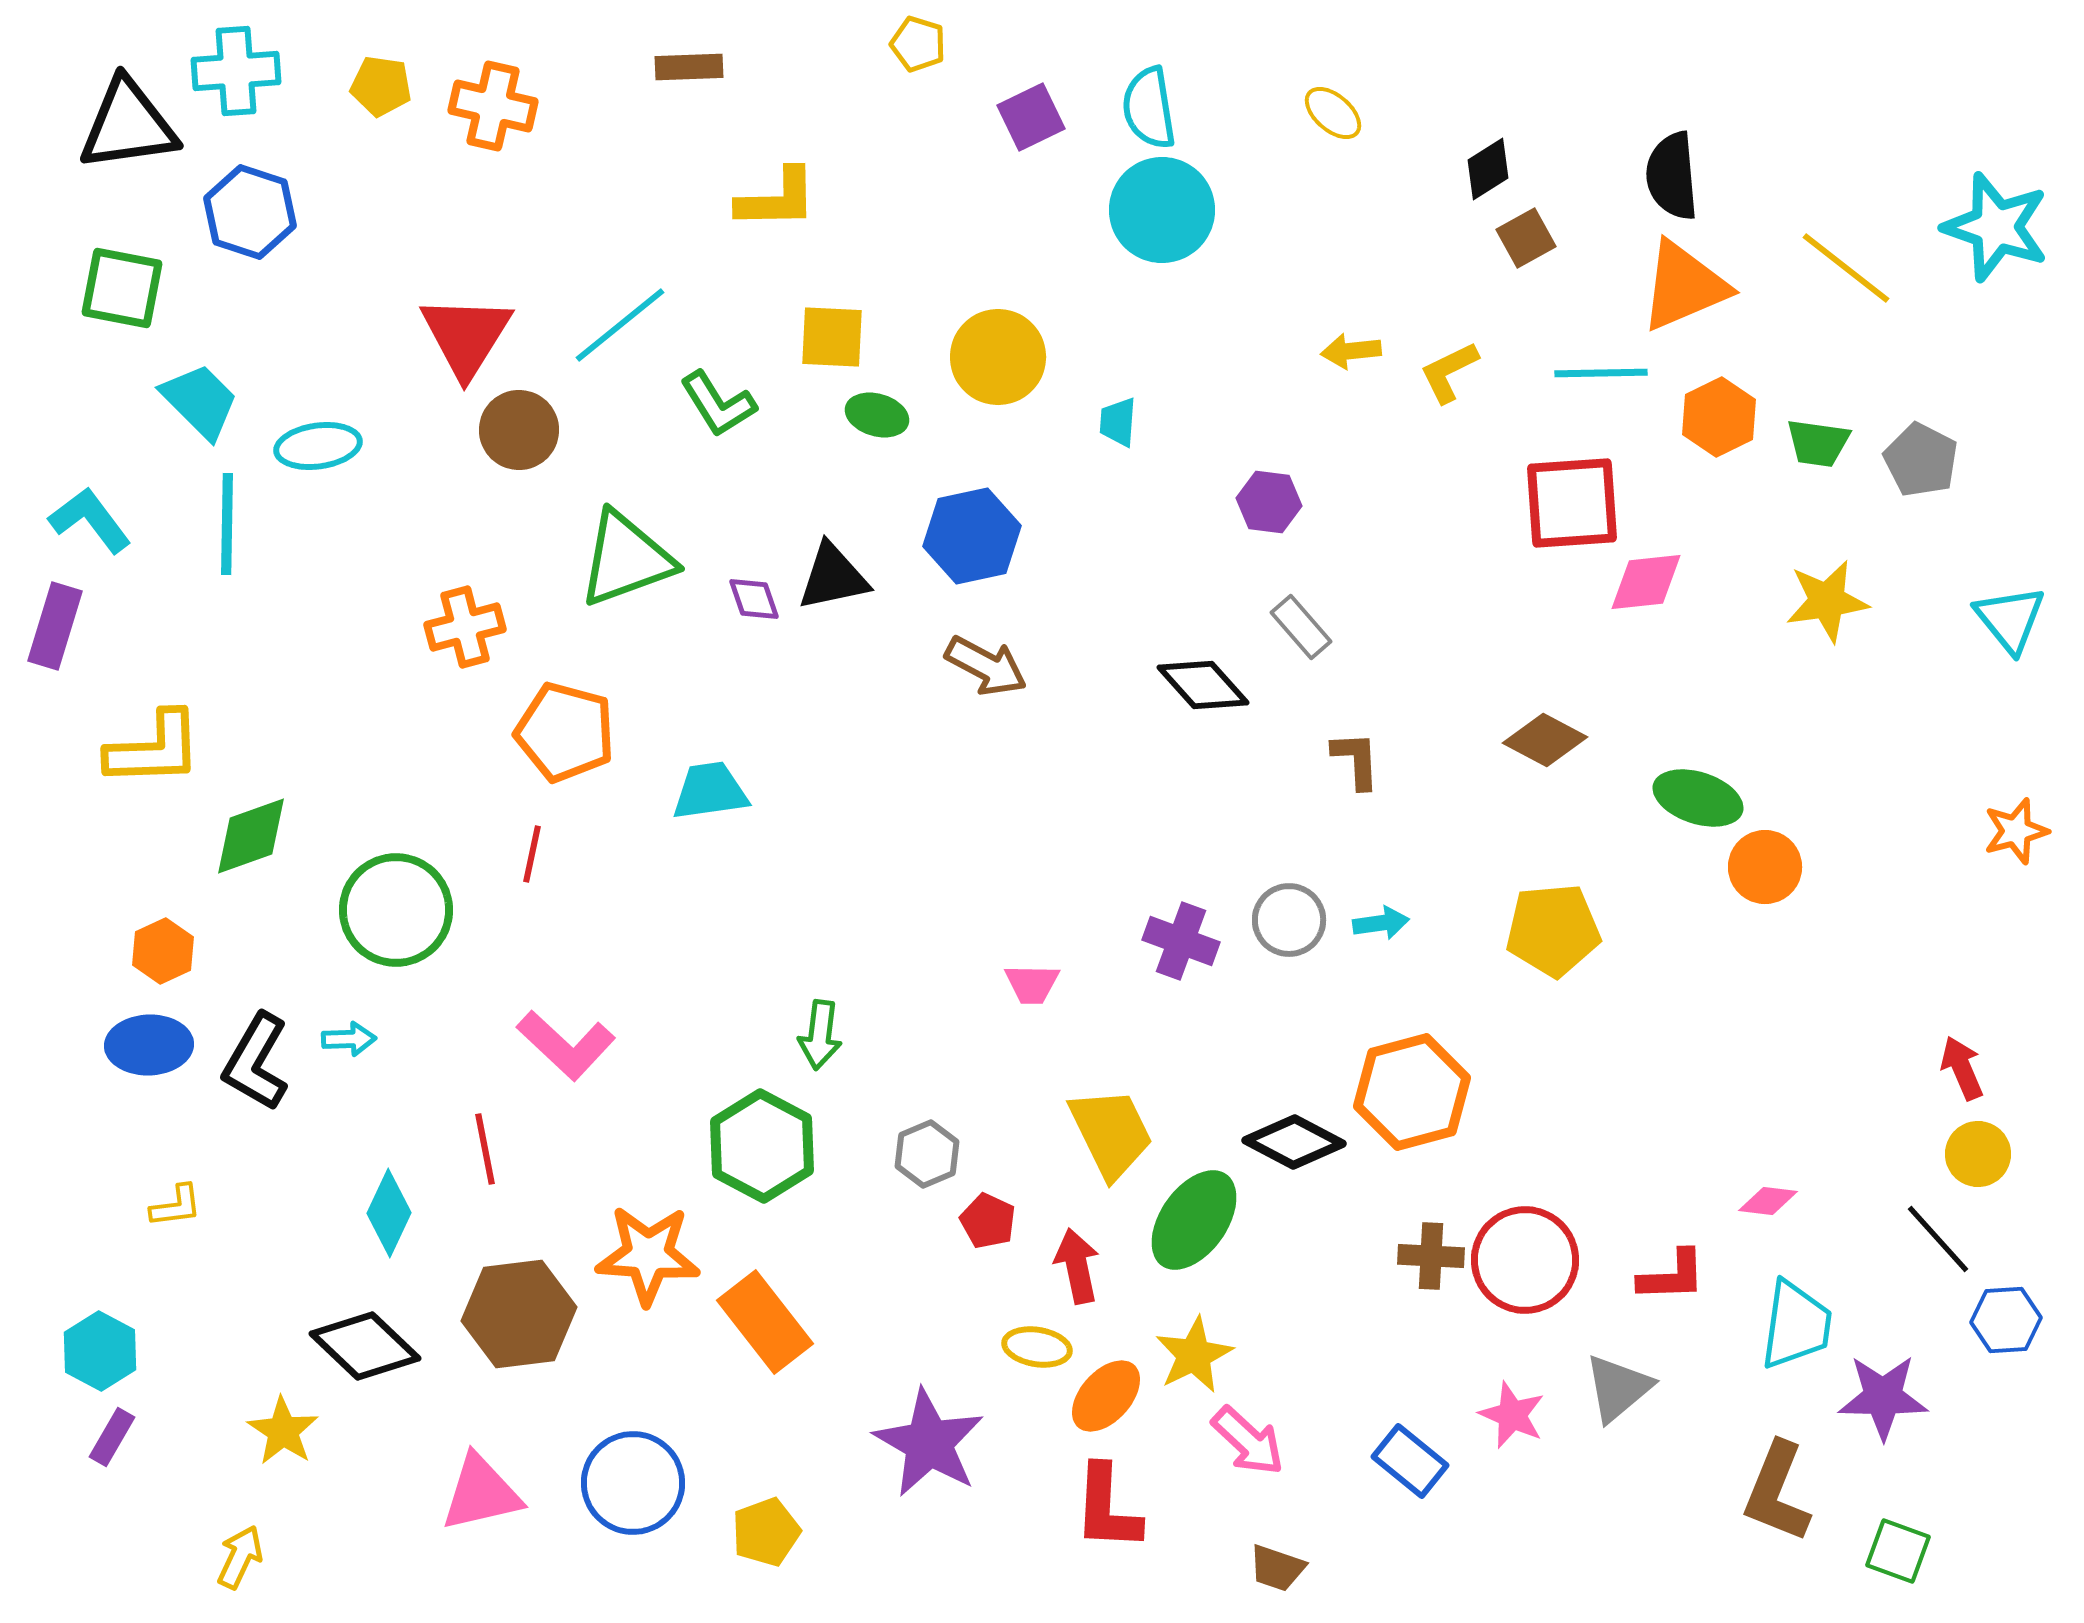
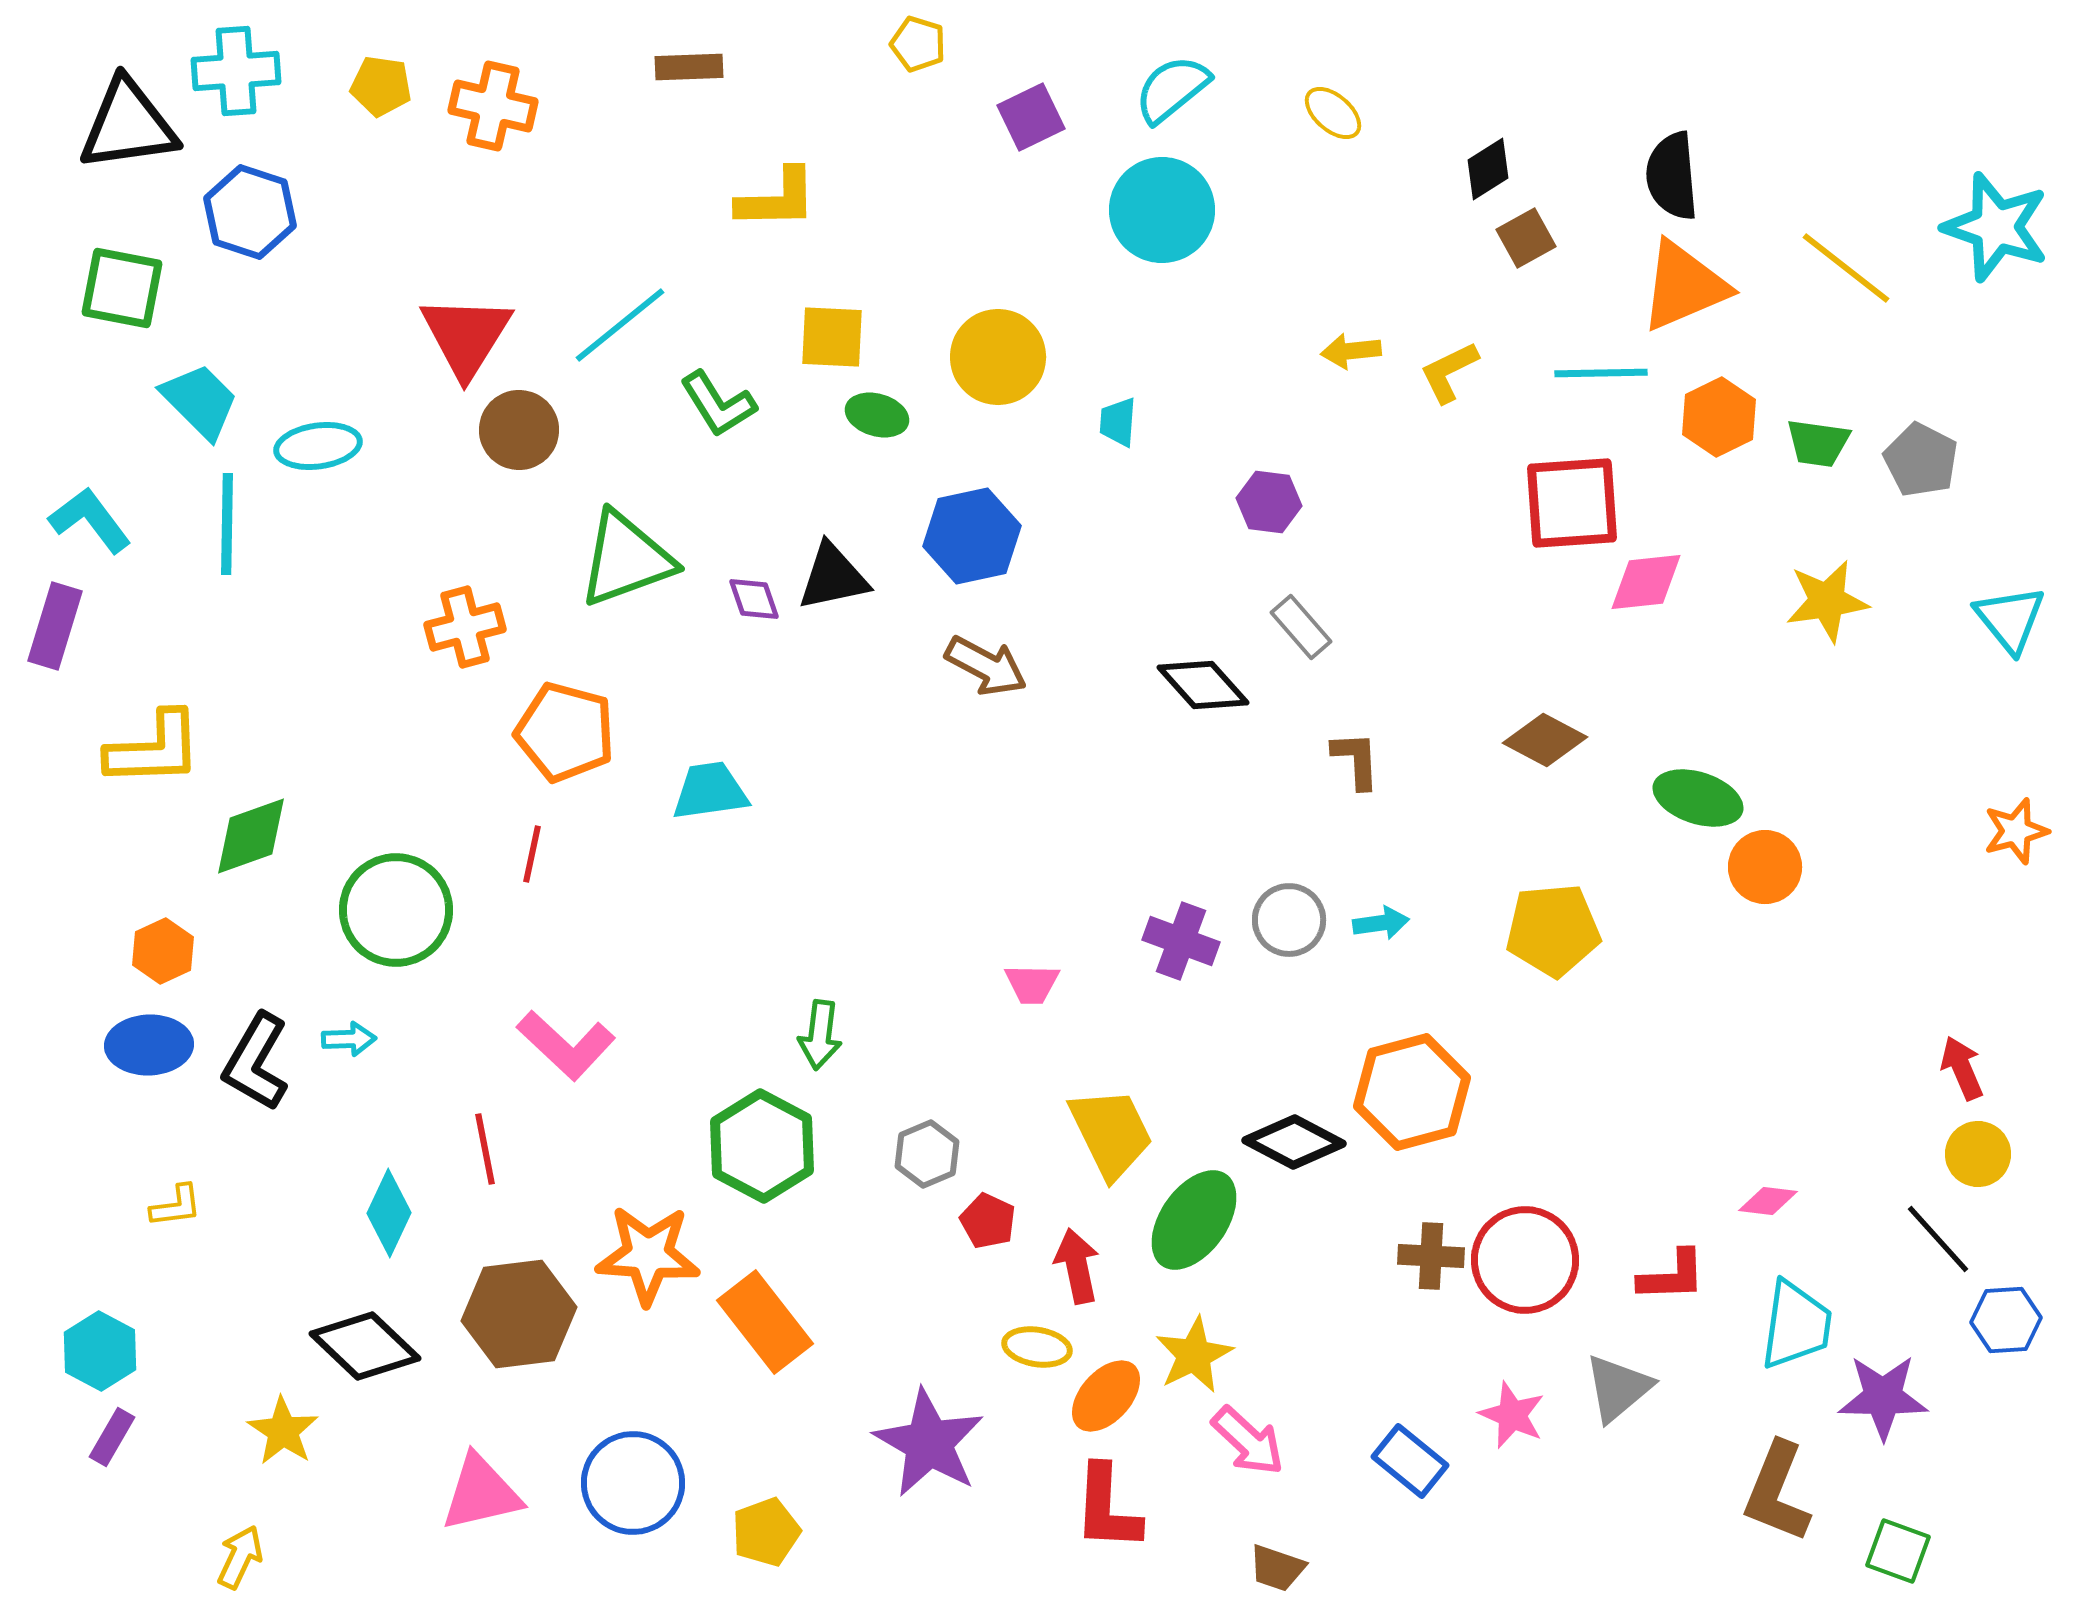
cyan semicircle at (1149, 108): moved 23 px right, 19 px up; rotated 60 degrees clockwise
